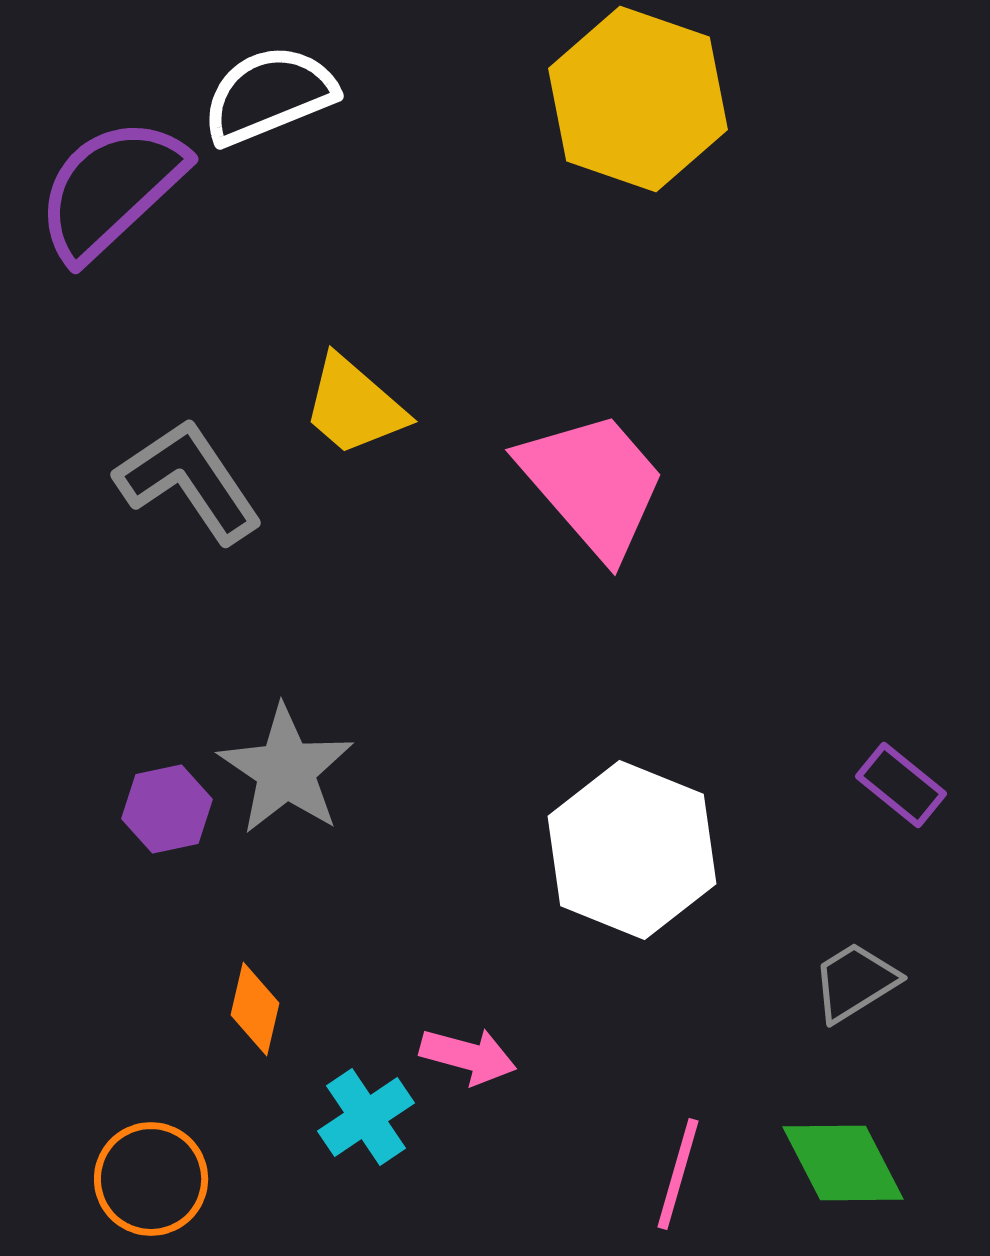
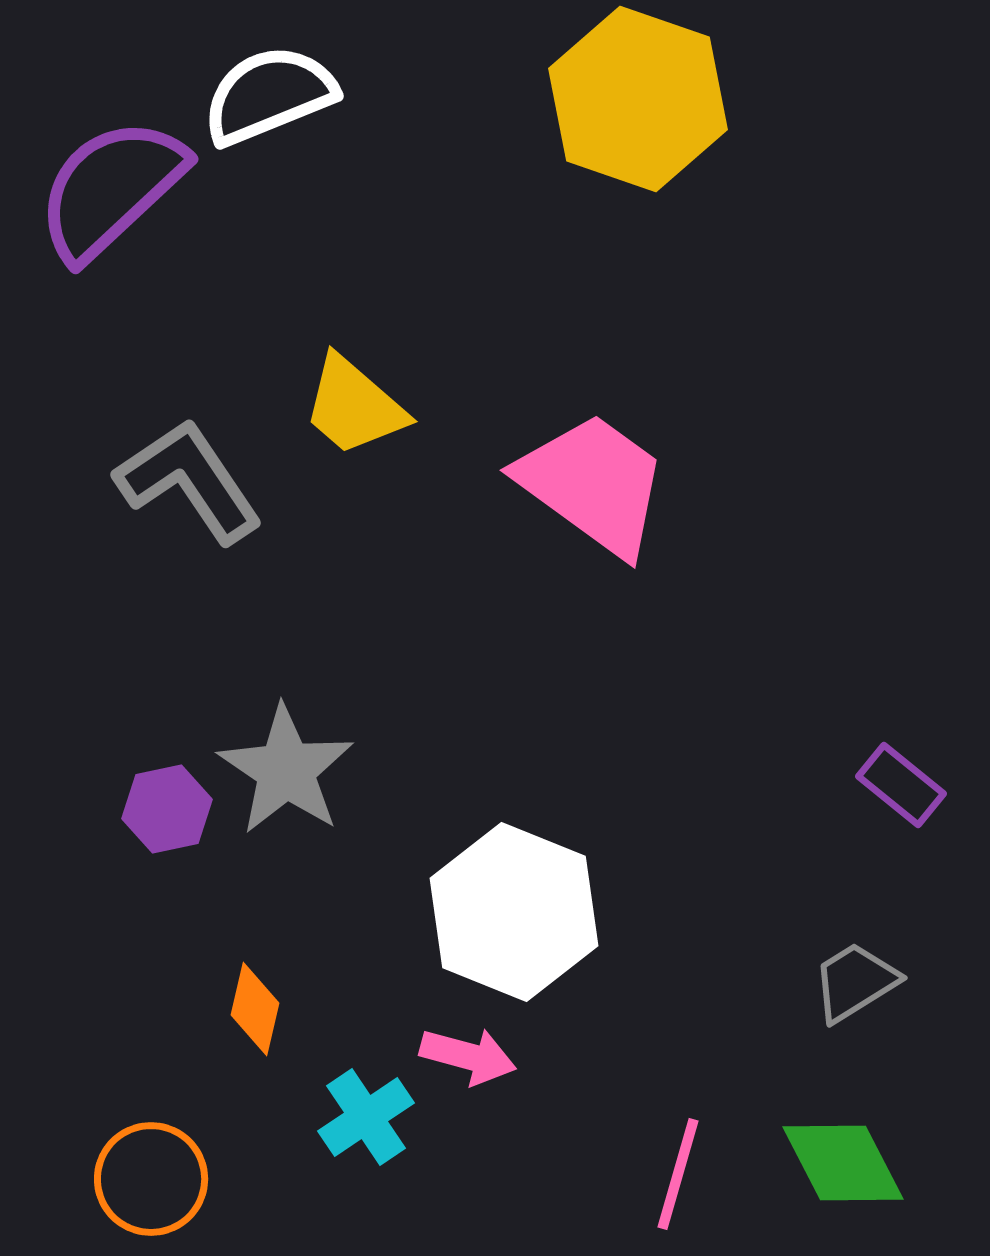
pink trapezoid: rotated 13 degrees counterclockwise
white hexagon: moved 118 px left, 62 px down
